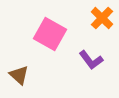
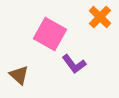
orange cross: moved 2 px left, 1 px up
purple L-shape: moved 17 px left, 4 px down
